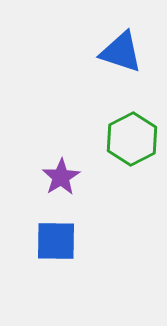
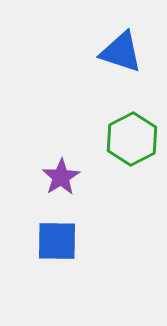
blue square: moved 1 px right
